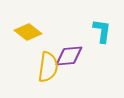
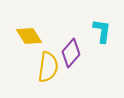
yellow diamond: moved 1 px right, 4 px down; rotated 20 degrees clockwise
purple diamond: moved 2 px right, 3 px up; rotated 44 degrees counterclockwise
